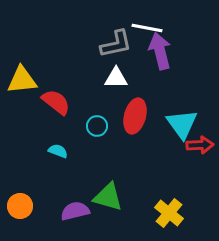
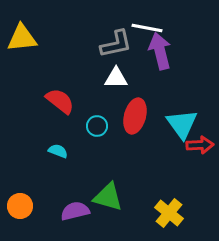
yellow triangle: moved 42 px up
red semicircle: moved 4 px right, 1 px up
